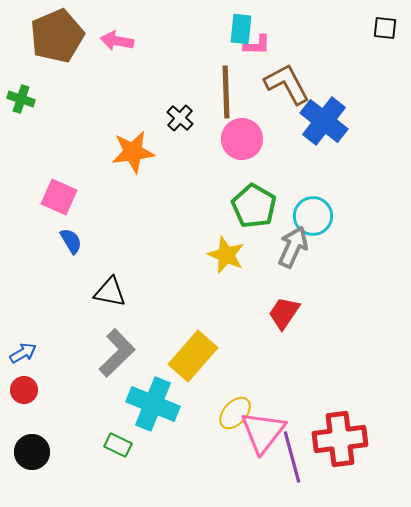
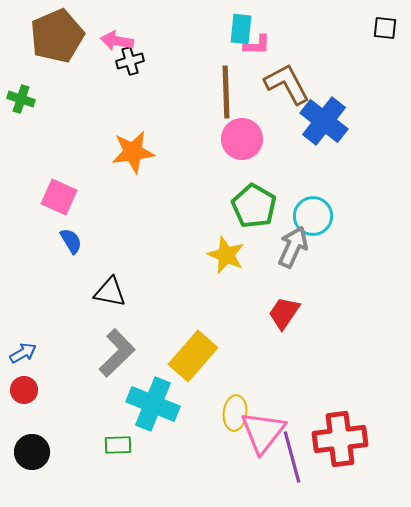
black cross: moved 50 px left, 57 px up; rotated 32 degrees clockwise
yellow ellipse: rotated 36 degrees counterclockwise
green rectangle: rotated 28 degrees counterclockwise
